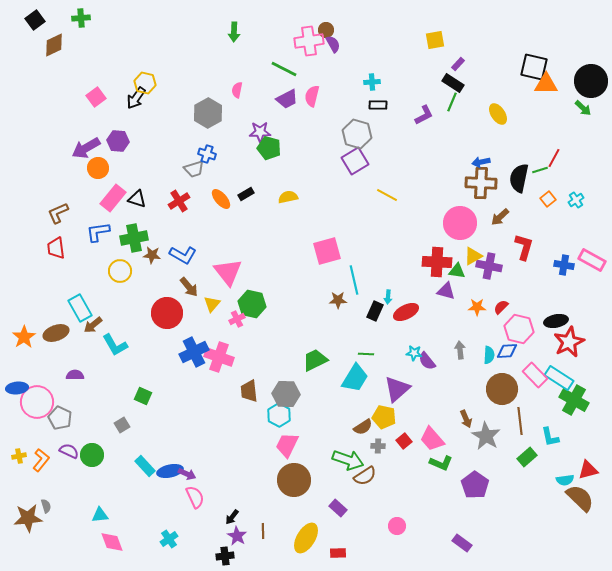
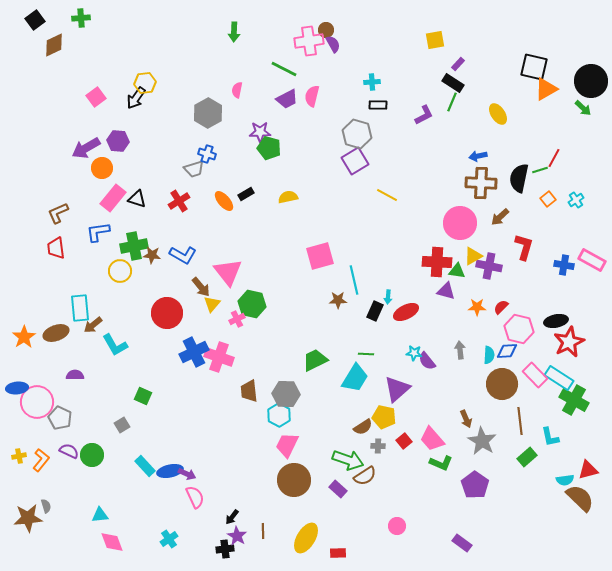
yellow hexagon at (145, 83): rotated 20 degrees counterclockwise
orange triangle at (546, 84): moved 5 px down; rotated 30 degrees counterclockwise
blue arrow at (481, 162): moved 3 px left, 6 px up
orange circle at (98, 168): moved 4 px right
orange ellipse at (221, 199): moved 3 px right, 2 px down
green cross at (134, 238): moved 8 px down
pink square at (327, 251): moved 7 px left, 5 px down
brown arrow at (189, 287): moved 12 px right
cyan rectangle at (80, 308): rotated 24 degrees clockwise
brown circle at (502, 389): moved 5 px up
gray star at (486, 436): moved 4 px left, 5 px down
purple rectangle at (338, 508): moved 19 px up
black cross at (225, 556): moved 7 px up
